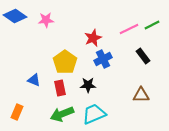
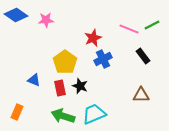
blue diamond: moved 1 px right, 1 px up
pink line: rotated 48 degrees clockwise
black star: moved 8 px left, 1 px down; rotated 21 degrees clockwise
green arrow: moved 1 px right, 2 px down; rotated 40 degrees clockwise
